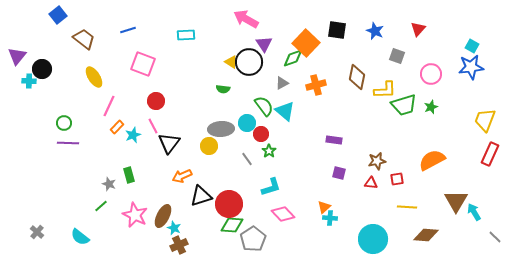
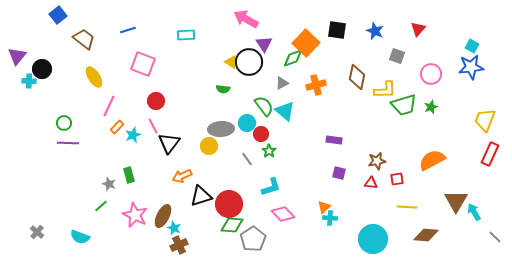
cyan semicircle at (80, 237): rotated 18 degrees counterclockwise
